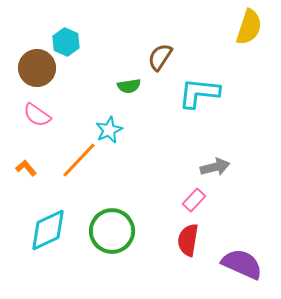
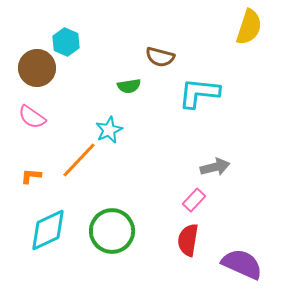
brown semicircle: rotated 108 degrees counterclockwise
pink semicircle: moved 5 px left, 2 px down
orange L-shape: moved 5 px right, 8 px down; rotated 45 degrees counterclockwise
